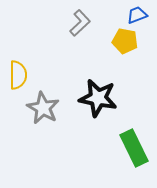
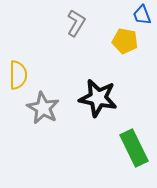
blue trapezoid: moved 5 px right; rotated 90 degrees counterclockwise
gray L-shape: moved 4 px left; rotated 16 degrees counterclockwise
